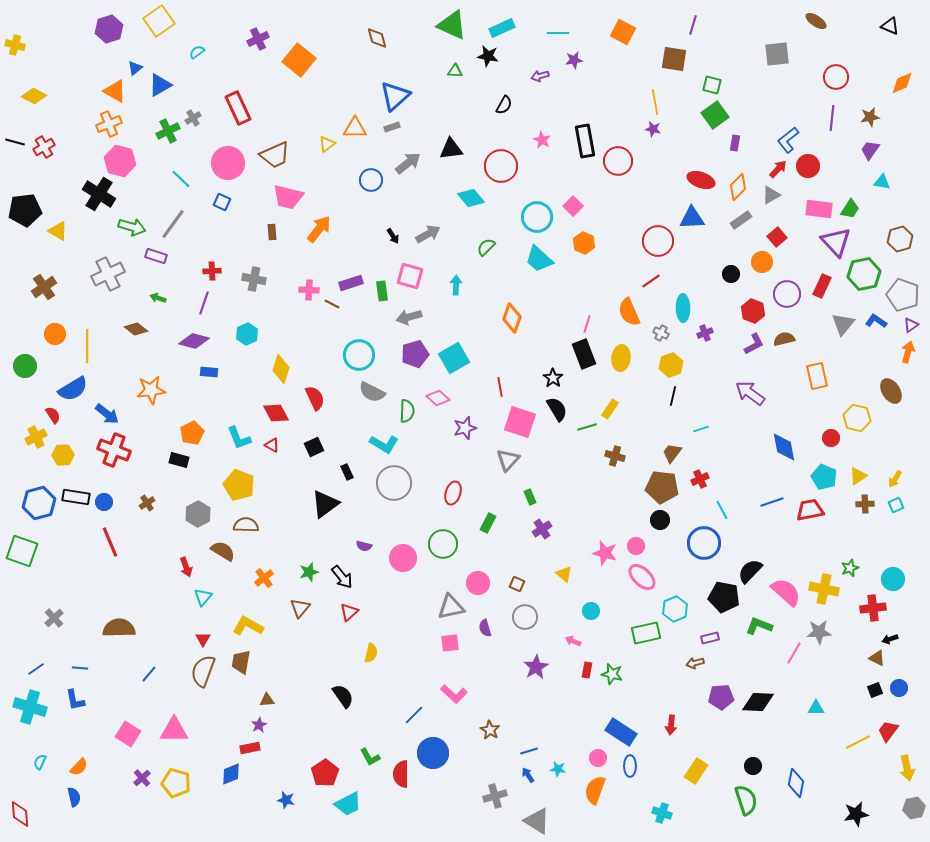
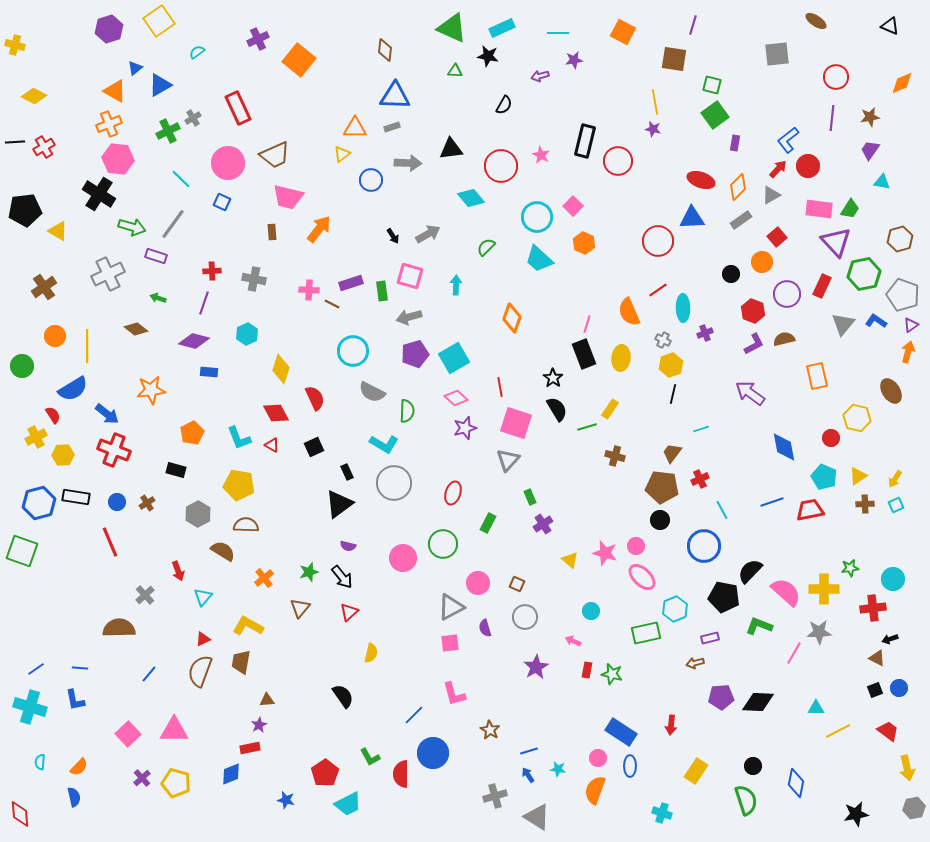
green triangle at (452, 25): moved 3 px down
brown diamond at (377, 38): moved 8 px right, 12 px down; rotated 20 degrees clockwise
blue triangle at (395, 96): rotated 44 degrees clockwise
pink star at (542, 140): moved 1 px left, 15 px down
black rectangle at (585, 141): rotated 24 degrees clockwise
black line at (15, 142): rotated 18 degrees counterclockwise
yellow triangle at (327, 144): moved 15 px right, 10 px down
pink hexagon at (120, 161): moved 2 px left, 2 px up; rotated 8 degrees counterclockwise
gray arrow at (408, 163): rotated 40 degrees clockwise
red line at (651, 281): moved 7 px right, 9 px down
gray cross at (661, 333): moved 2 px right, 7 px down
orange circle at (55, 334): moved 2 px down
cyan circle at (359, 355): moved 6 px left, 4 px up
green circle at (25, 366): moved 3 px left
black line at (673, 396): moved 2 px up
pink diamond at (438, 398): moved 18 px right
pink square at (520, 422): moved 4 px left, 1 px down
black rectangle at (179, 460): moved 3 px left, 10 px down
yellow pentagon at (239, 485): rotated 12 degrees counterclockwise
blue circle at (104, 502): moved 13 px right
black triangle at (325, 504): moved 14 px right
purple cross at (542, 529): moved 1 px right, 5 px up
blue circle at (704, 543): moved 3 px down
purple semicircle at (364, 546): moved 16 px left
red arrow at (186, 567): moved 8 px left, 4 px down
green star at (850, 568): rotated 12 degrees clockwise
yellow triangle at (564, 574): moved 6 px right, 14 px up
yellow cross at (824, 589): rotated 12 degrees counterclockwise
gray triangle at (451, 607): rotated 16 degrees counterclockwise
gray cross at (54, 618): moved 91 px right, 23 px up
red triangle at (203, 639): rotated 35 degrees clockwise
brown semicircle at (203, 671): moved 3 px left
pink L-shape at (454, 694): rotated 32 degrees clockwise
red trapezoid at (888, 731): rotated 90 degrees clockwise
pink square at (128, 734): rotated 15 degrees clockwise
yellow line at (858, 742): moved 20 px left, 11 px up
cyan semicircle at (40, 762): rotated 21 degrees counterclockwise
gray triangle at (537, 821): moved 4 px up
